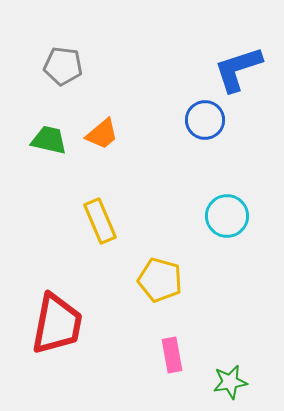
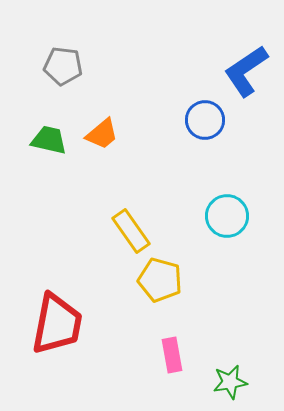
blue L-shape: moved 8 px right, 2 px down; rotated 16 degrees counterclockwise
yellow rectangle: moved 31 px right, 10 px down; rotated 12 degrees counterclockwise
